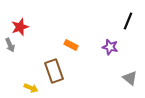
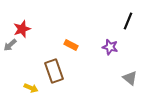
red star: moved 2 px right, 2 px down
gray arrow: rotated 72 degrees clockwise
